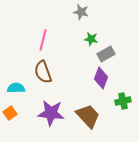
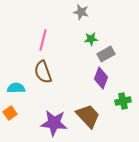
green star: rotated 16 degrees counterclockwise
purple star: moved 3 px right, 10 px down
